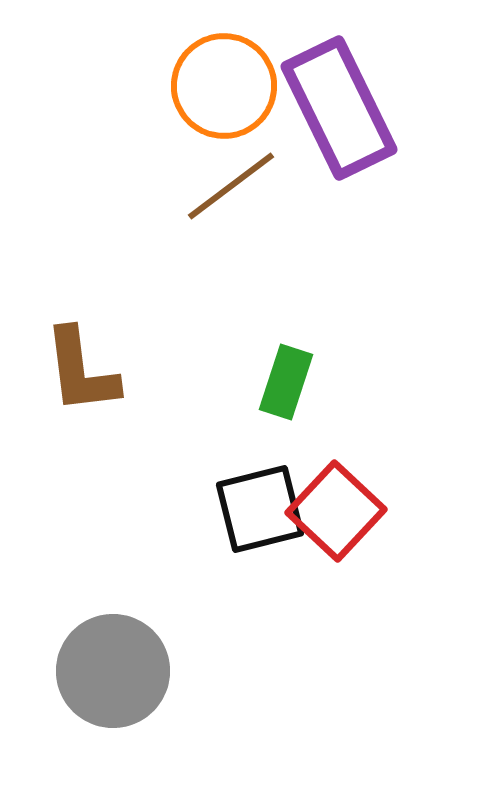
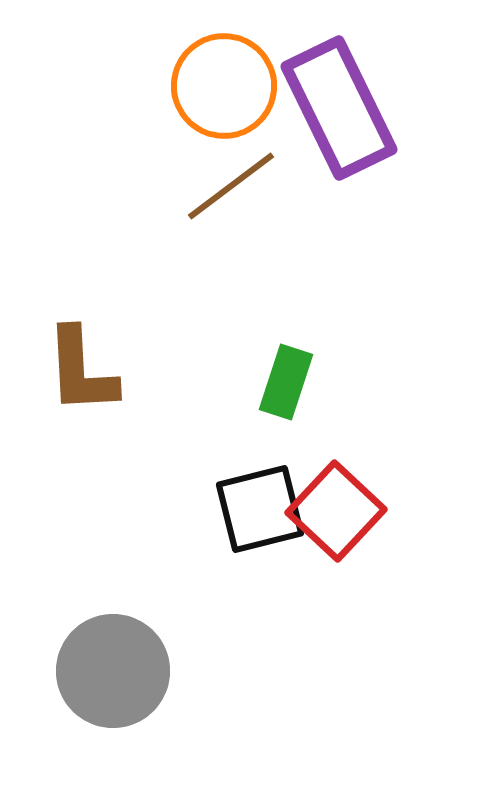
brown L-shape: rotated 4 degrees clockwise
